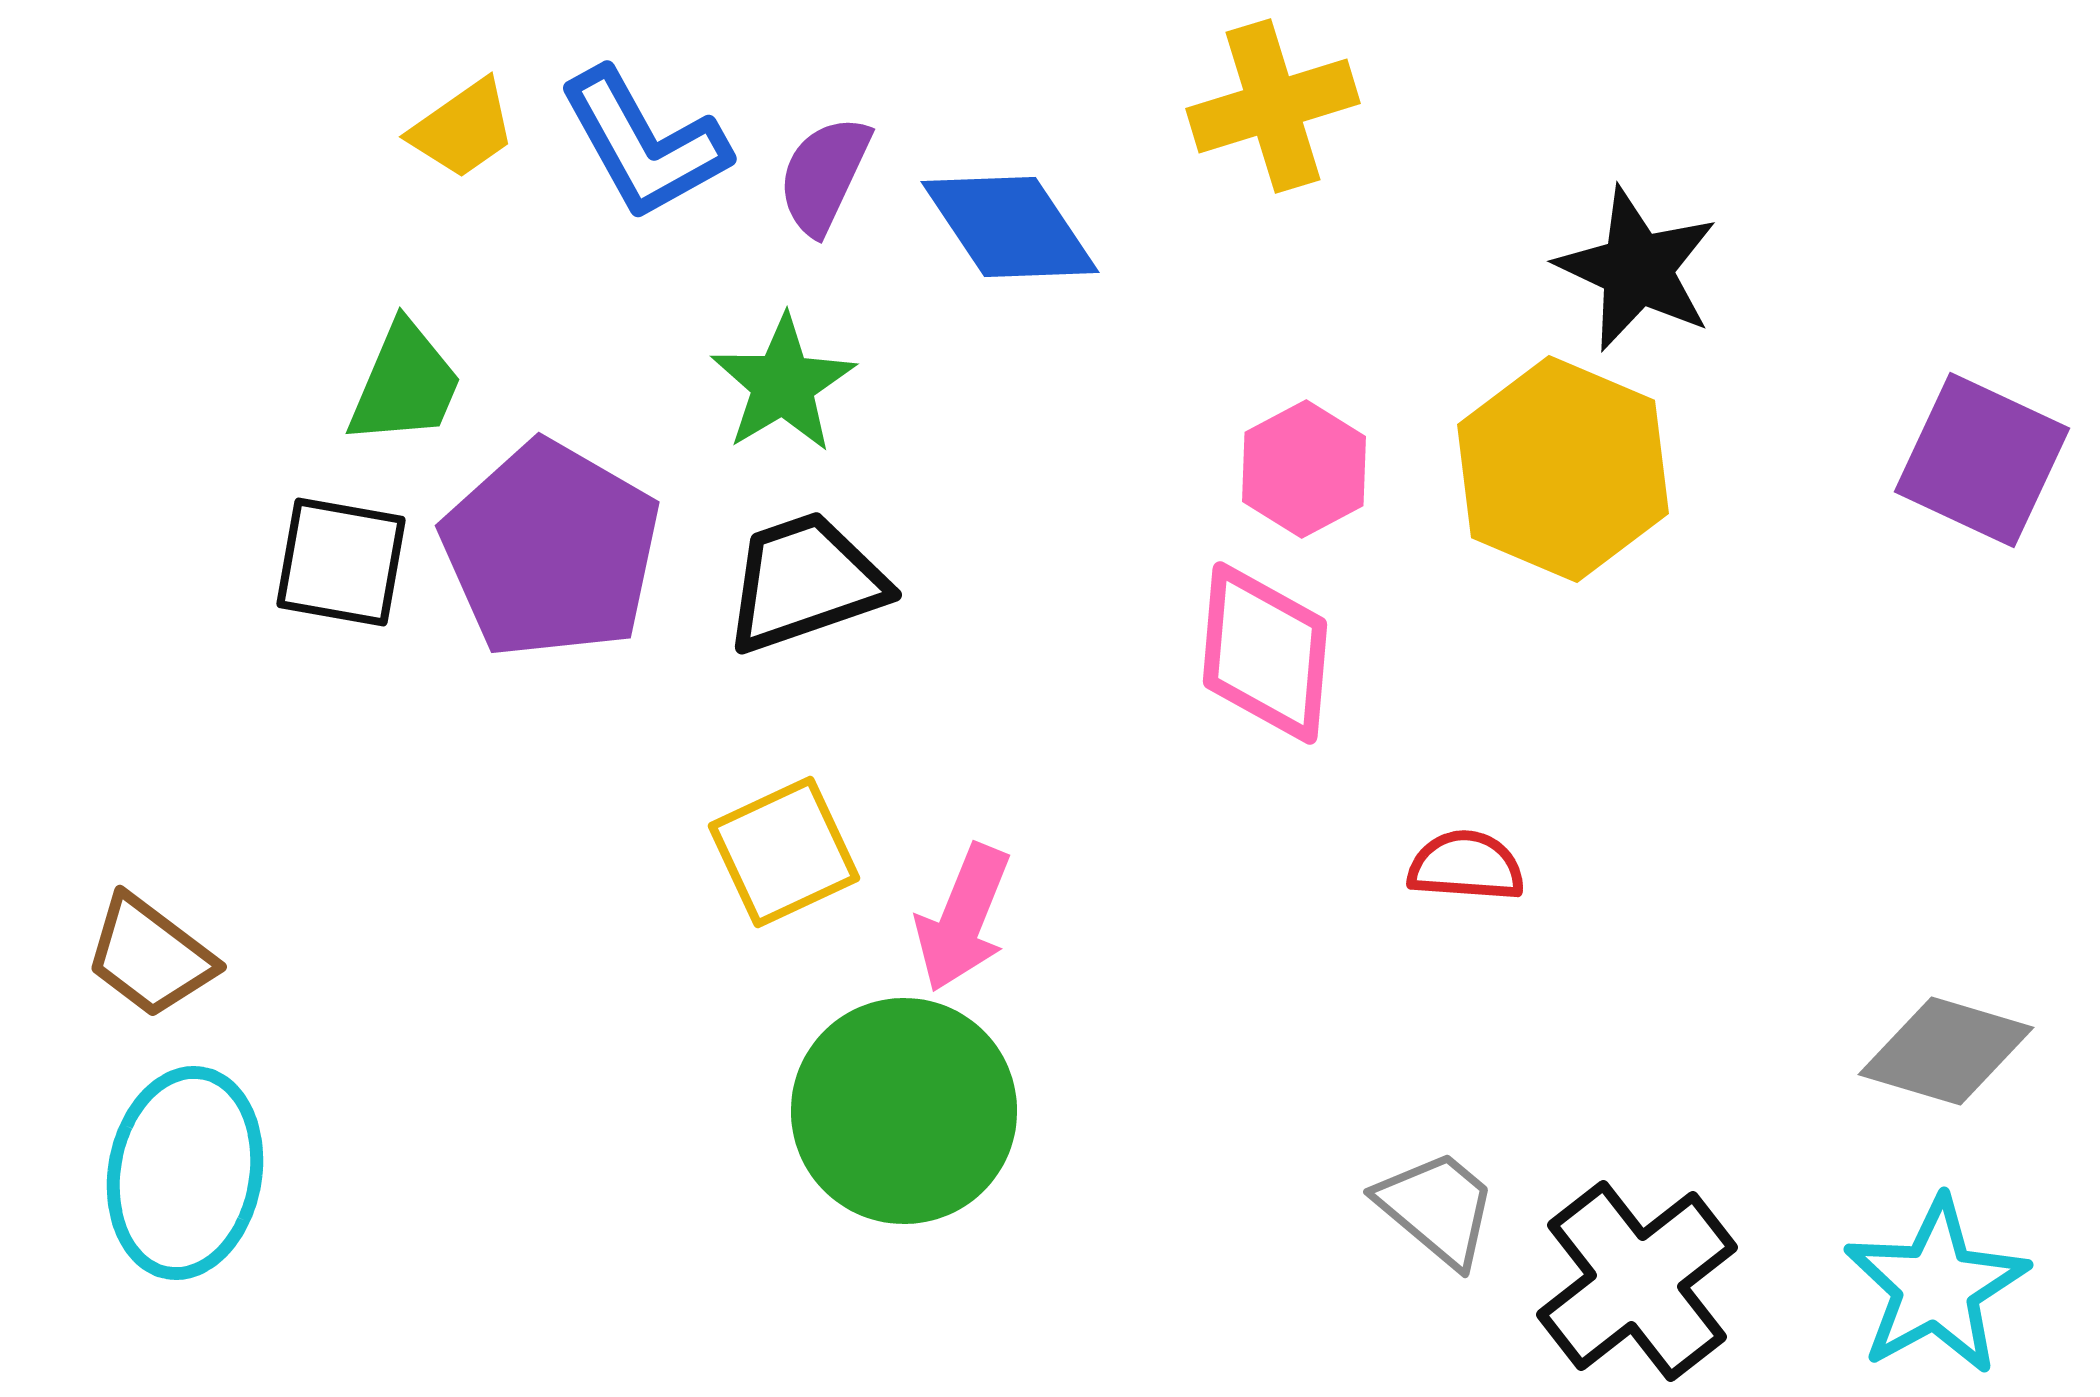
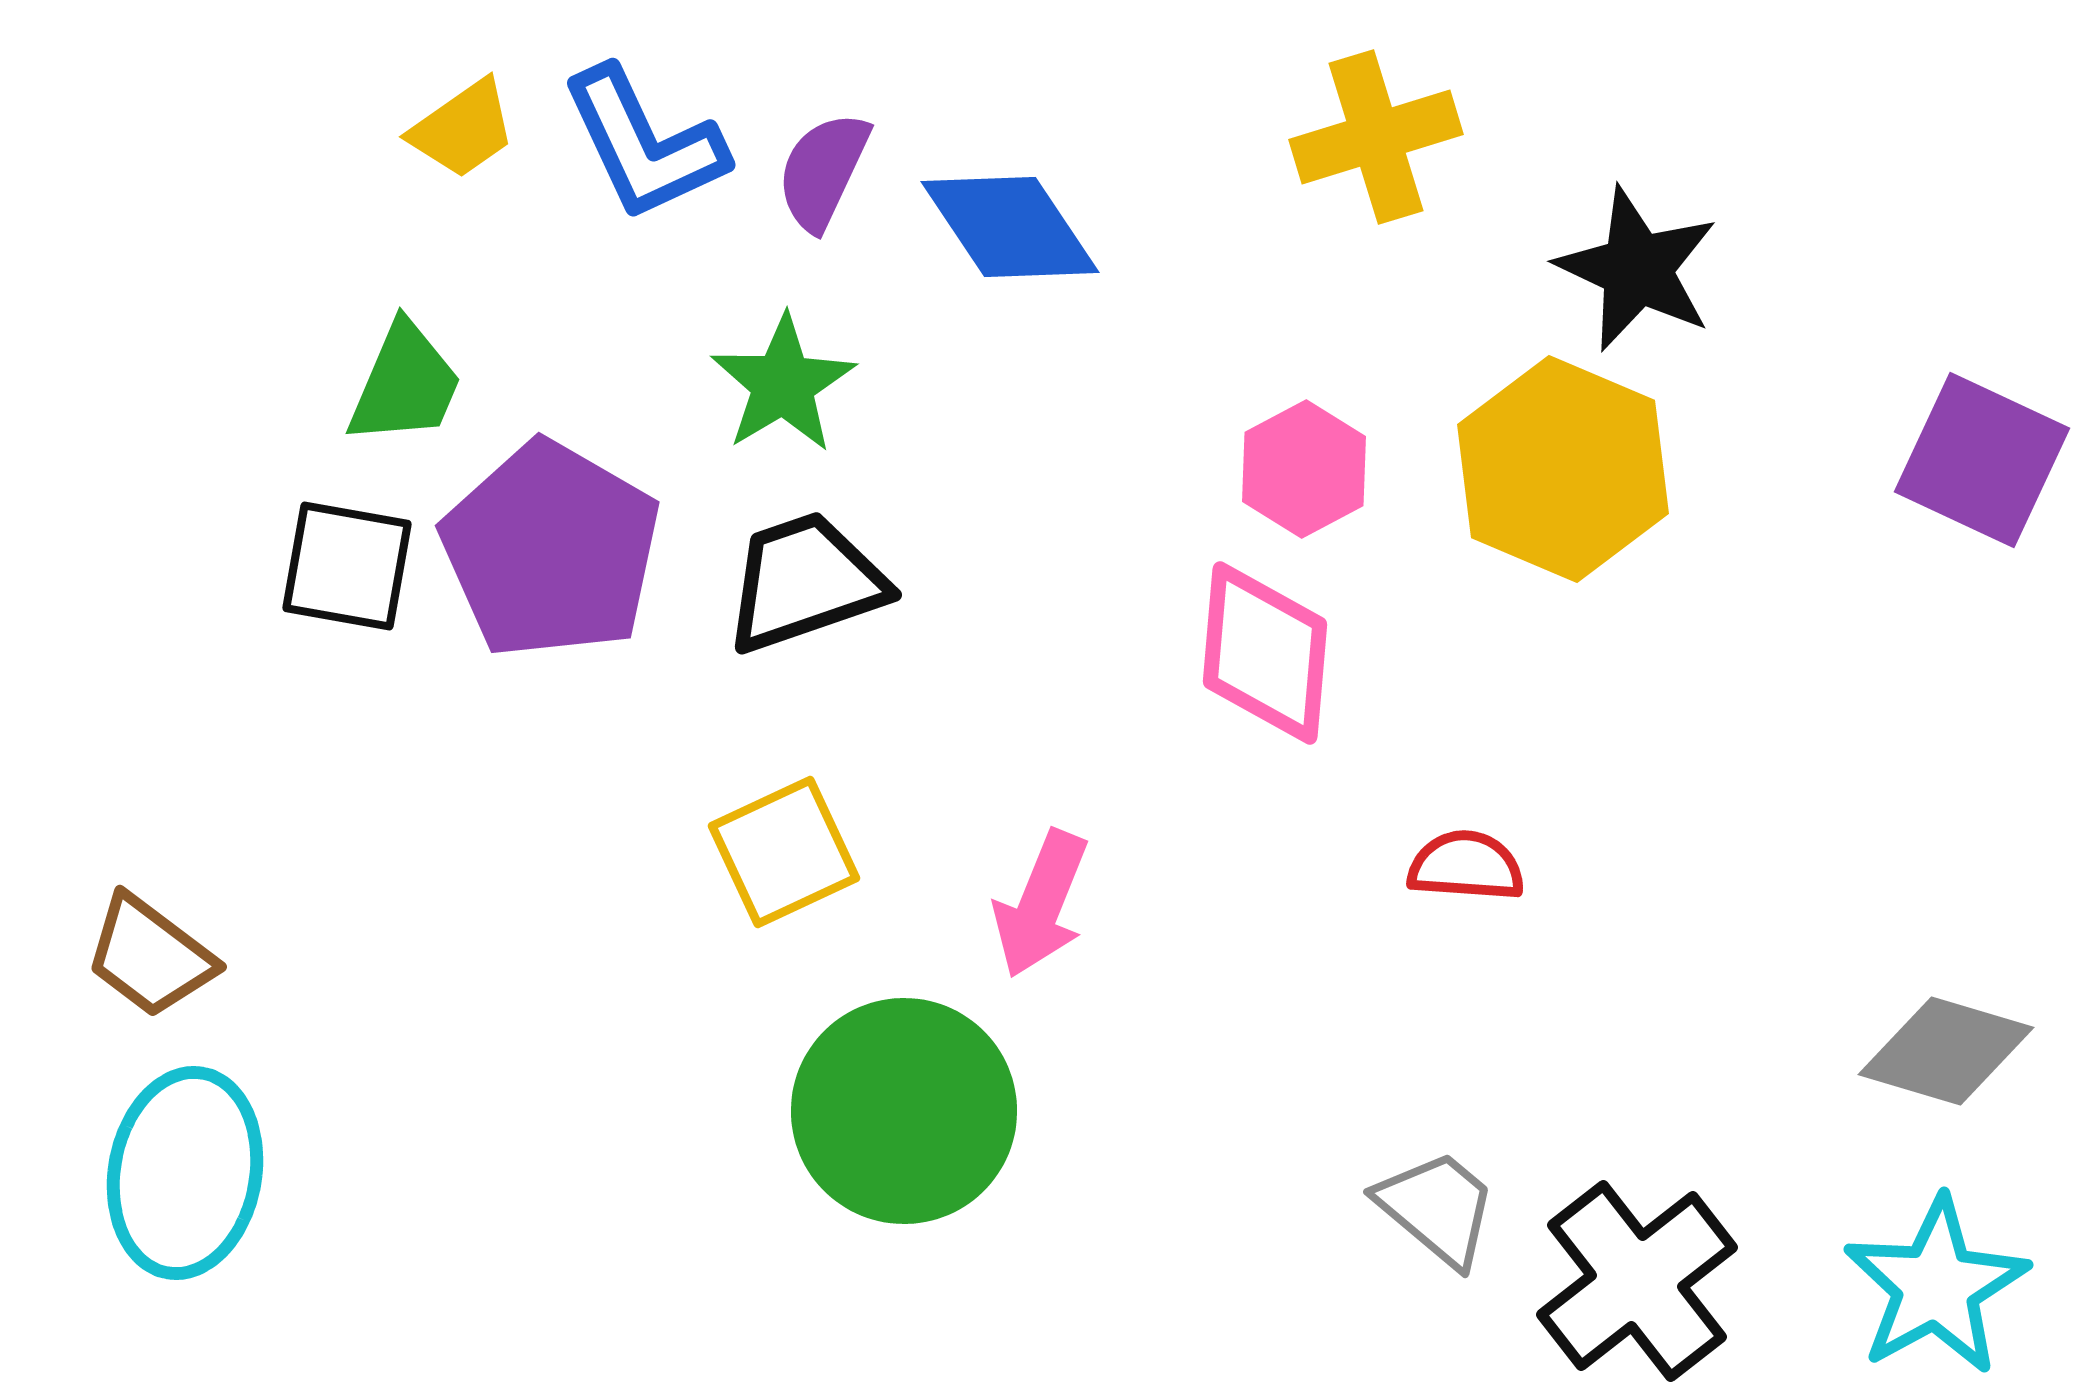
yellow cross: moved 103 px right, 31 px down
blue L-shape: rotated 4 degrees clockwise
purple semicircle: moved 1 px left, 4 px up
black square: moved 6 px right, 4 px down
pink arrow: moved 78 px right, 14 px up
